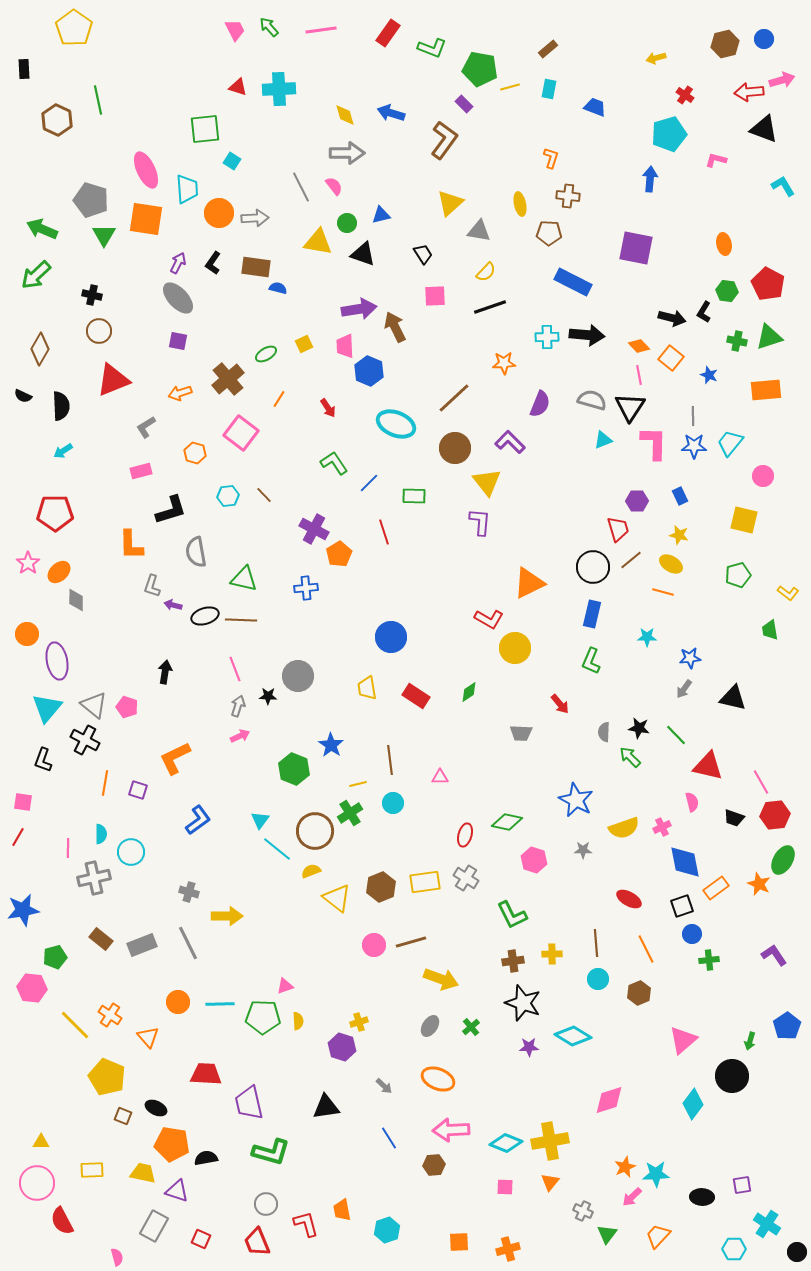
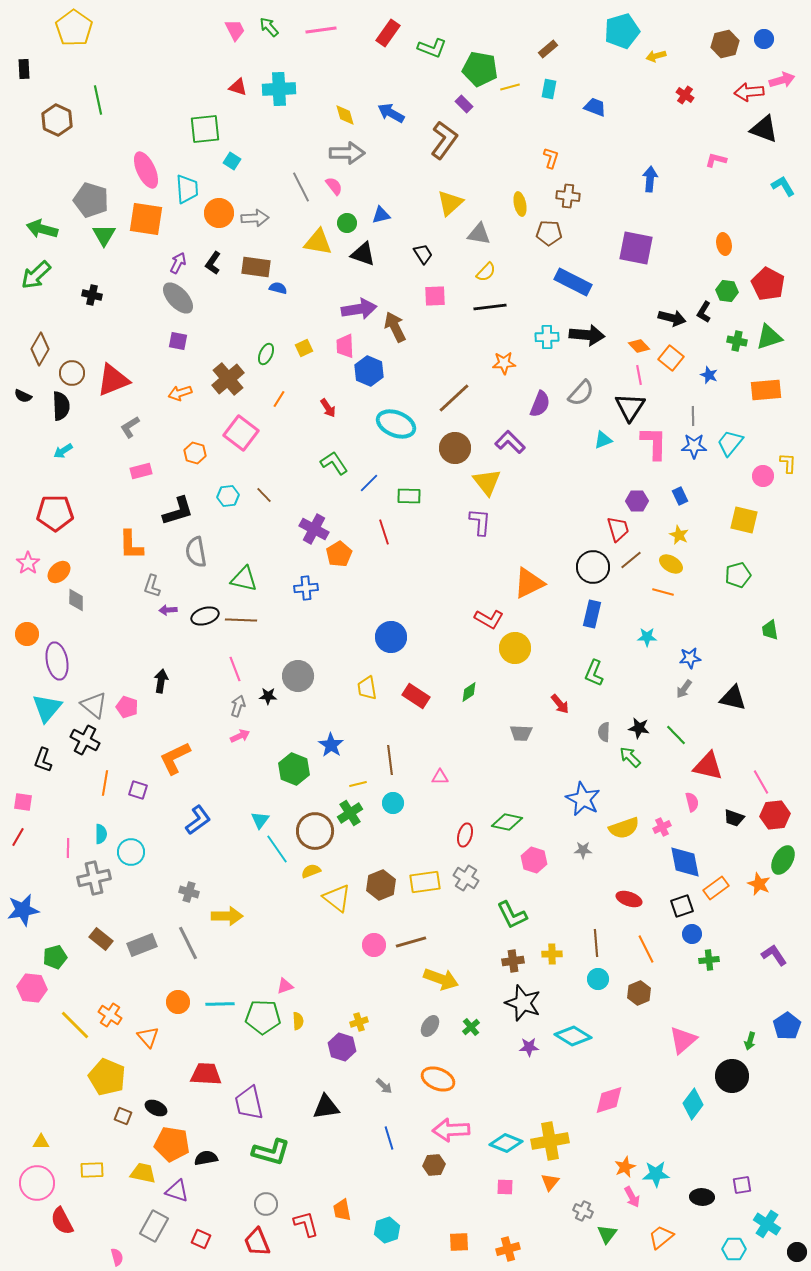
yellow arrow at (656, 58): moved 2 px up
blue arrow at (391, 113): rotated 12 degrees clockwise
cyan pentagon at (669, 134): moved 47 px left, 103 px up
green arrow at (42, 229): rotated 8 degrees counterclockwise
gray triangle at (479, 231): moved 3 px down
black line at (490, 307): rotated 12 degrees clockwise
brown circle at (99, 331): moved 27 px left, 42 px down
yellow square at (304, 344): moved 4 px down
green ellipse at (266, 354): rotated 35 degrees counterclockwise
gray semicircle at (592, 400): moved 11 px left, 7 px up; rotated 116 degrees clockwise
gray L-shape at (146, 427): moved 16 px left
green rectangle at (414, 496): moved 5 px left
black L-shape at (171, 510): moved 7 px right, 1 px down
yellow star at (679, 535): rotated 12 degrees clockwise
yellow L-shape at (788, 593): moved 130 px up; rotated 125 degrees counterclockwise
purple arrow at (173, 605): moved 5 px left, 5 px down; rotated 18 degrees counterclockwise
green L-shape at (591, 661): moved 3 px right, 12 px down
black arrow at (165, 672): moved 4 px left, 9 px down
blue star at (576, 800): moved 7 px right, 1 px up
cyan line at (277, 849): rotated 16 degrees clockwise
brown hexagon at (381, 887): moved 2 px up
red ellipse at (629, 899): rotated 10 degrees counterclockwise
blue line at (389, 1138): rotated 15 degrees clockwise
pink arrow at (632, 1197): rotated 75 degrees counterclockwise
orange trapezoid at (658, 1236): moved 3 px right, 1 px down; rotated 8 degrees clockwise
